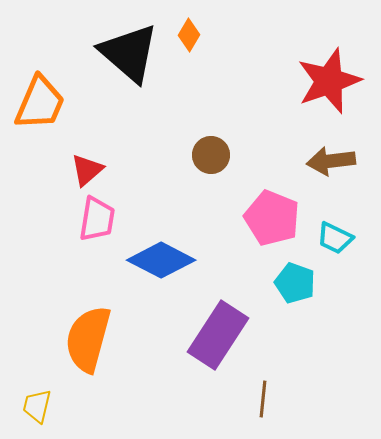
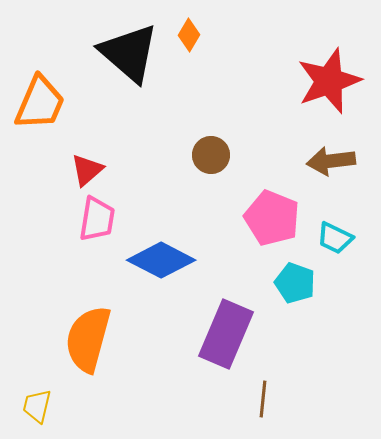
purple rectangle: moved 8 px right, 1 px up; rotated 10 degrees counterclockwise
